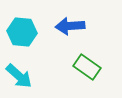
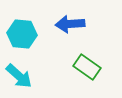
blue arrow: moved 2 px up
cyan hexagon: moved 2 px down
